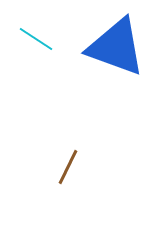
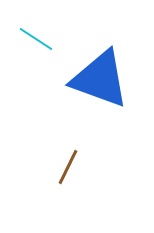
blue triangle: moved 16 px left, 32 px down
